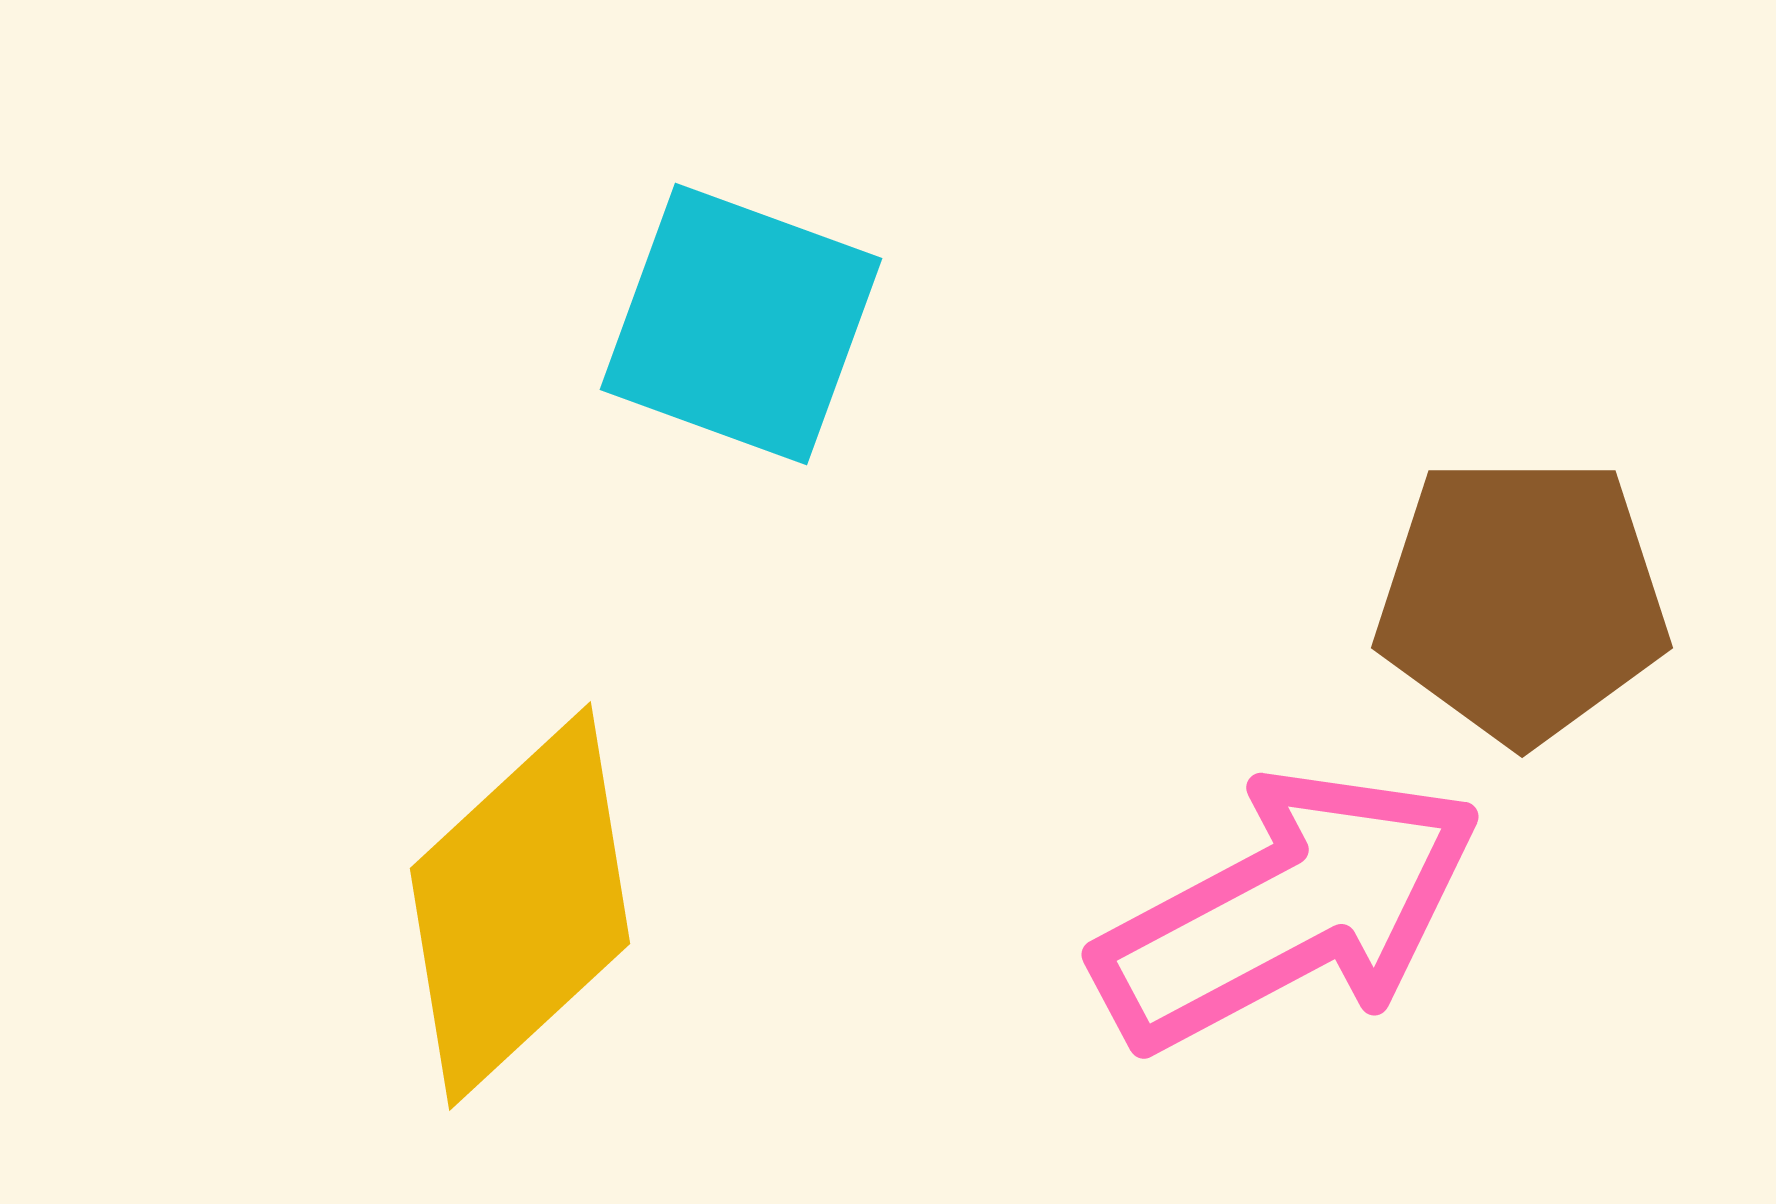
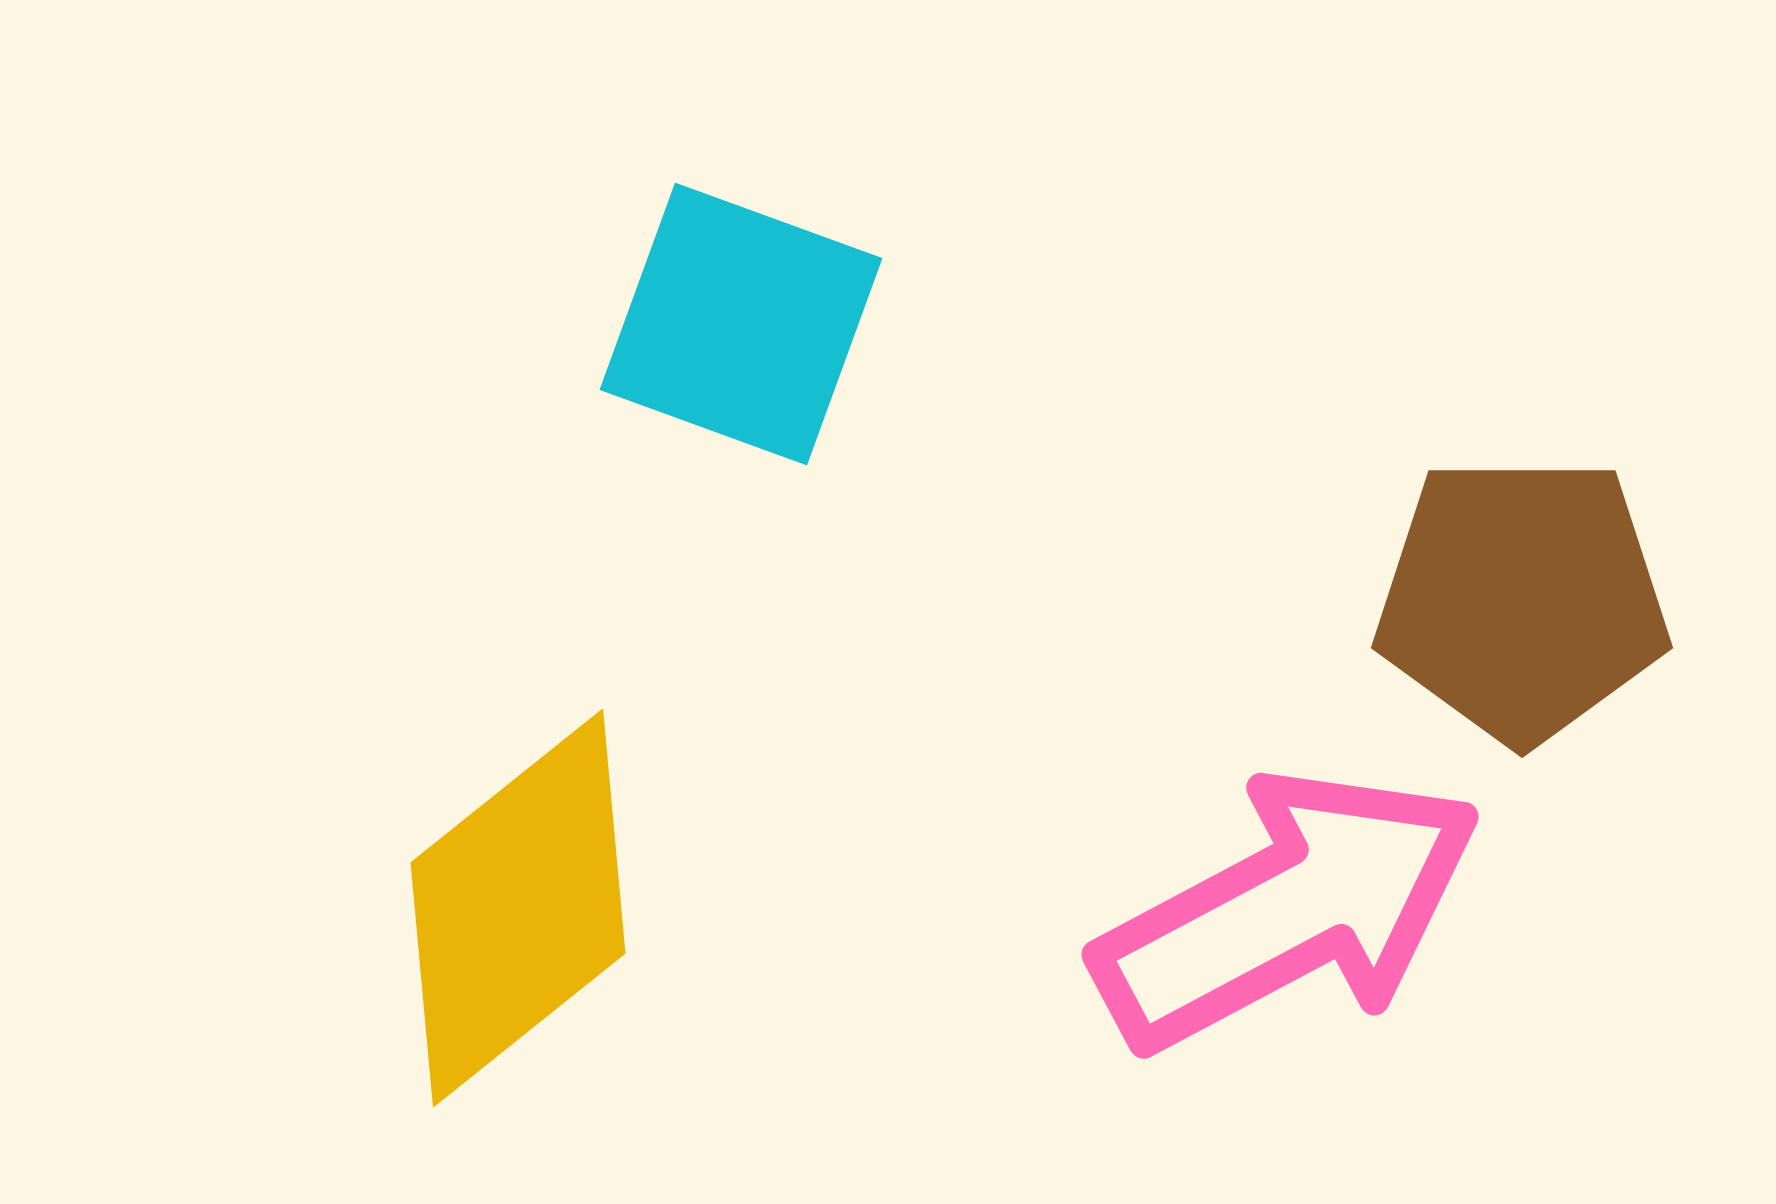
yellow diamond: moved 2 px left, 2 px down; rotated 4 degrees clockwise
